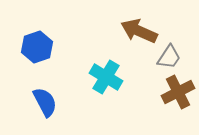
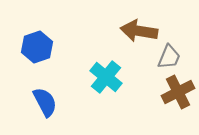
brown arrow: rotated 15 degrees counterclockwise
gray trapezoid: rotated 12 degrees counterclockwise
cyan cross: rotated 8 degrees clockwise
